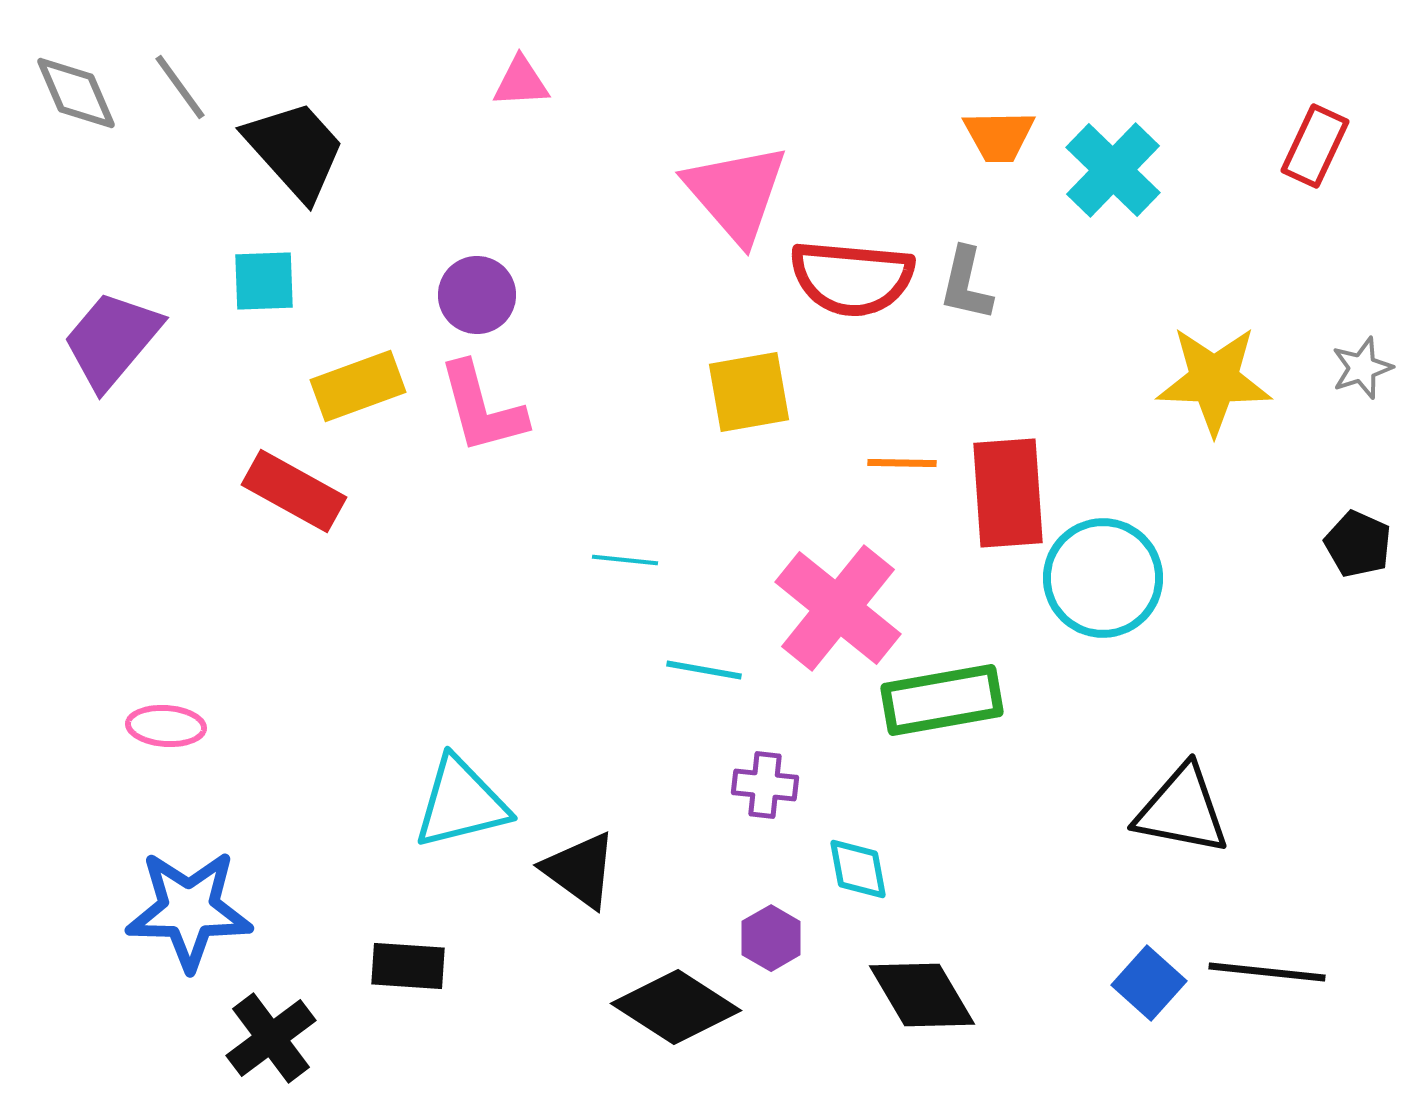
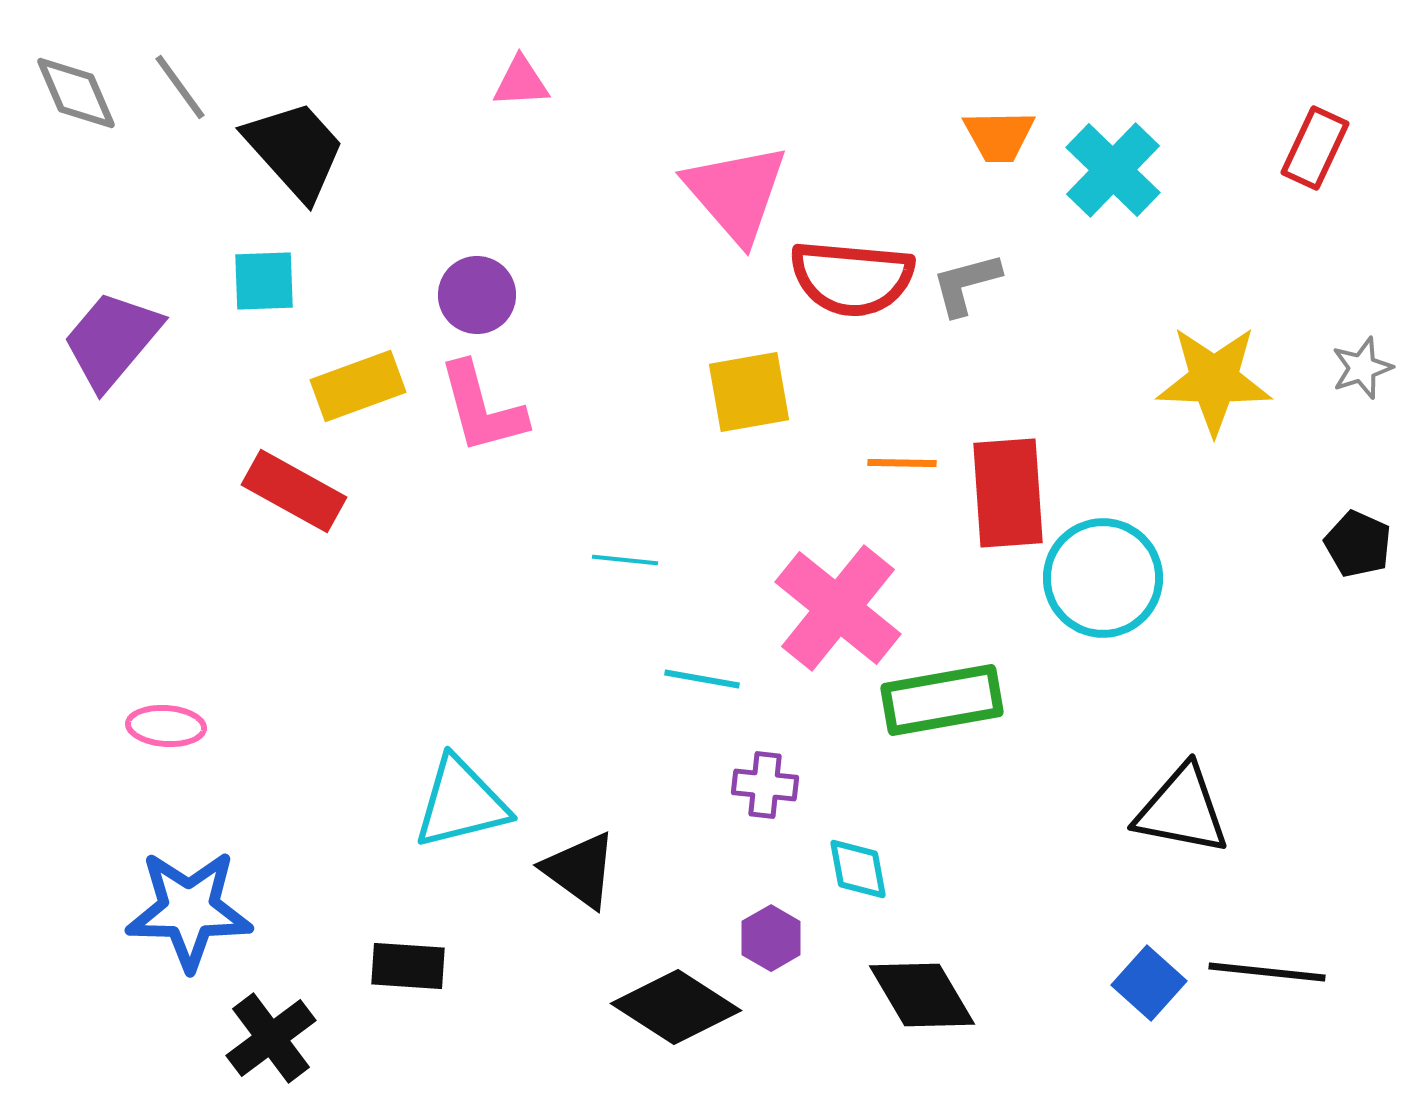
red rectangle at (1315, 146): moved 2 px down
gray L-shape at (966, 284): rotated 62 degrees clockwise
cyan line at (704, 670): moved 2 px left, 9 px down
